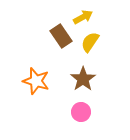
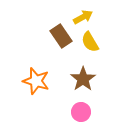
yellow semicircle: rotated 65 degrees counterclockwise
